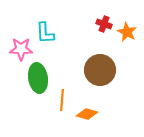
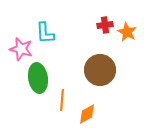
red cross: moved 1 px right, 1 px down; rotated 28 degrees counterclockwise
pink star: rotated 15 degrees clockwise
orange diamond: rotated 45 degrees counterclockwise
